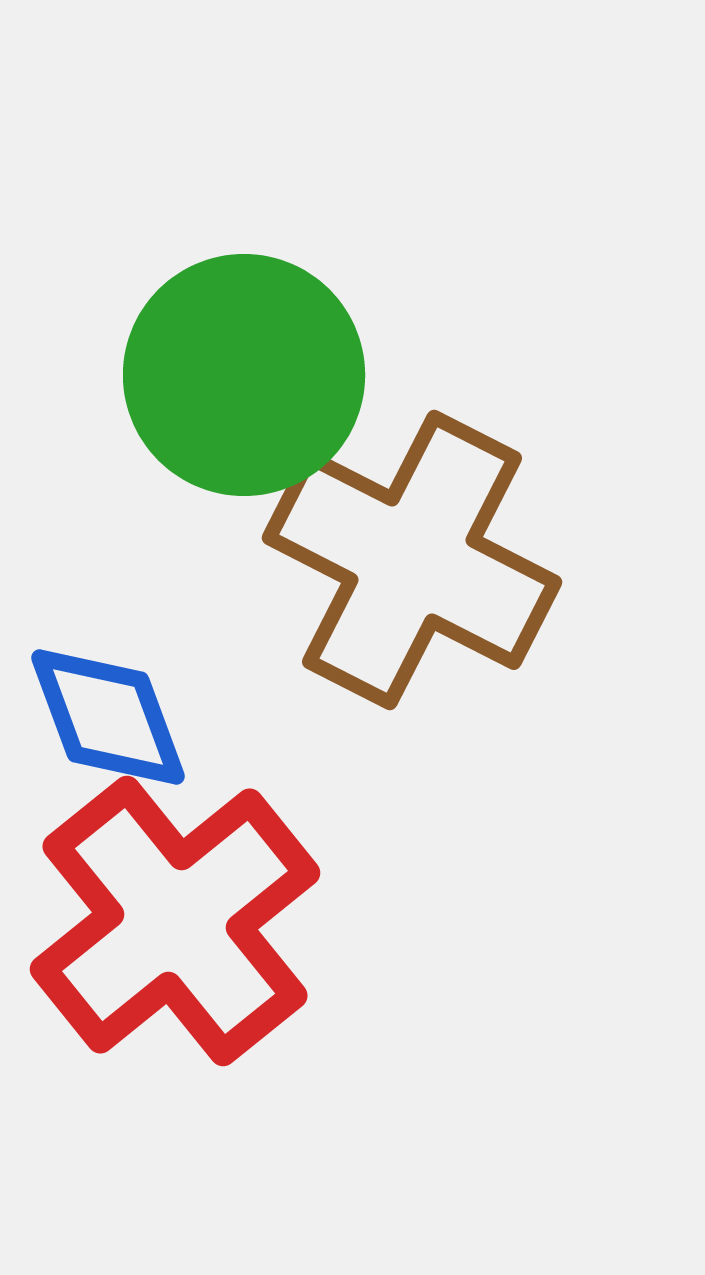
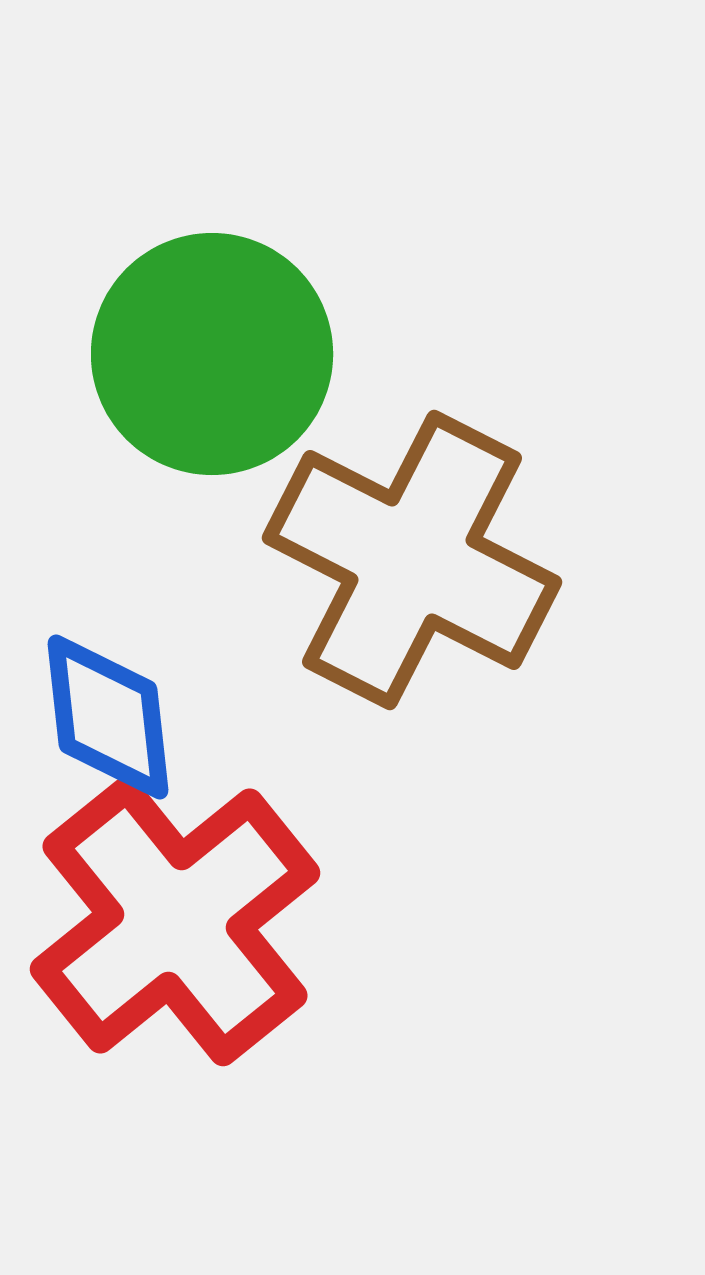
green circle: moved 32 px left, 21 px up
blue diamond: rotated 14 degrees clockwise
